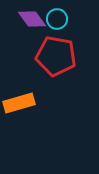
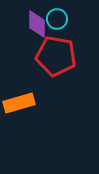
purple diamond: moved 5 px right, 5 px down; rotated 36 degrees clockwise
